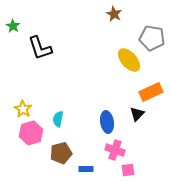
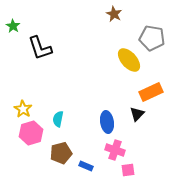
blue rectangle: moved 3 px up; rotated 24 degrees clockwise
